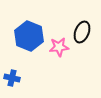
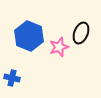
black ellipse: moved 1 px left, 1 px down
pink star: rotated 12 degrees counterclockwise
